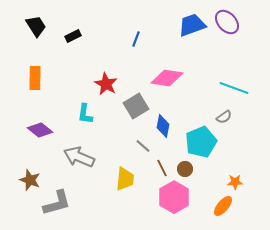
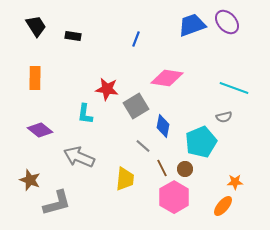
black rectangle: rotated 35 degrees clockwise
red star: moved 1 px right, 5 px down; rotated 20 degrees counterclockwise
gray semicircle: rotated 21 degrees clockwise
